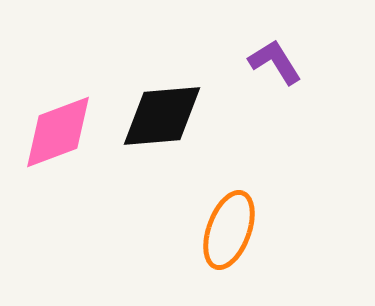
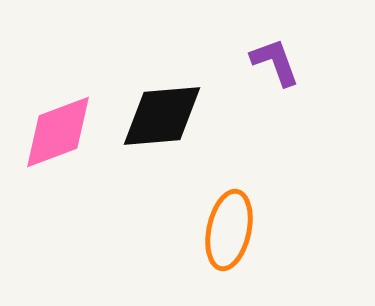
purple L-shape: rotated 12 degrees clockwise
orange ellipse: rotated 8 degrees counterclockwise
